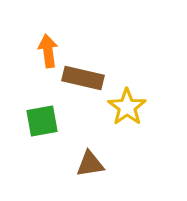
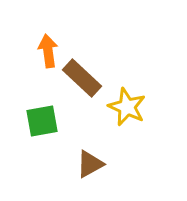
brown rectangle: moved 1 px left; rotated 30 degrees clockwise
yellow star: rotated 12 degrees counterclockwise
brown triangle: rotated 20 degrees counterclockwise
